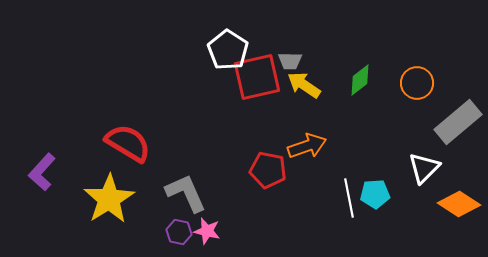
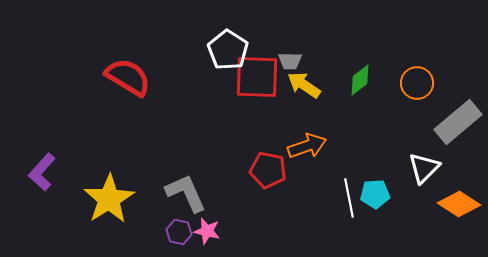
red square: rotated 15 degrees clockwise
red semicircle: moved 66 px up
